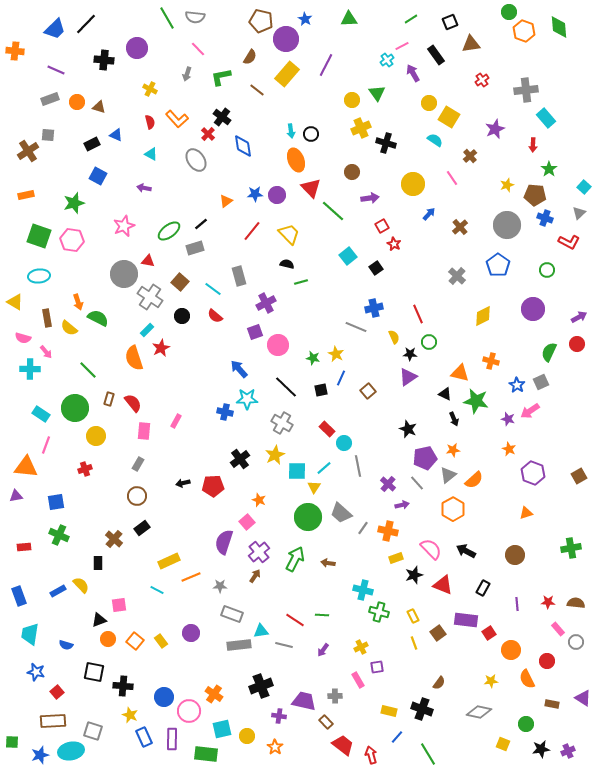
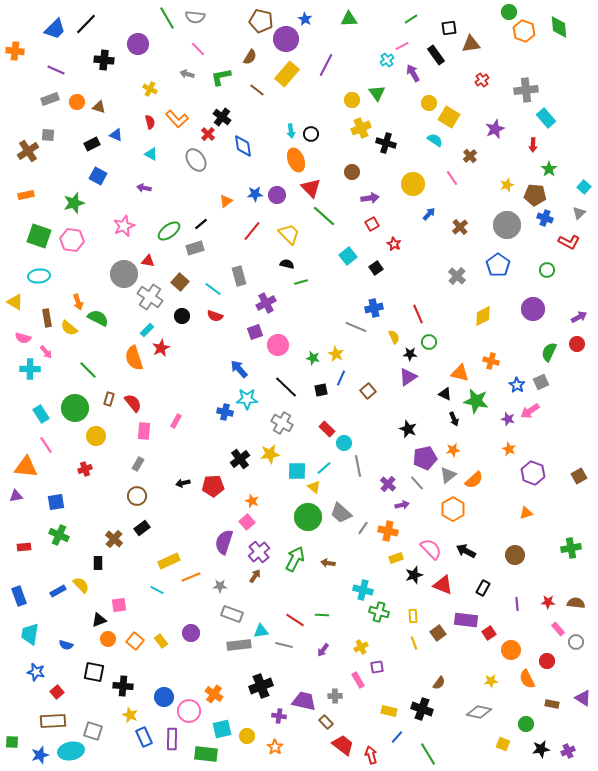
black square at (450, 22): moved 1 px left, 6 px down; rotated 14 degrees clockwise
purple circle at (137, 48): moved 1 px right, 4 px up
gray arrow at (187, 74): rotated 88 degrees clockwise
green line at (333, 211): moved 9 px left, 5 px down
red square at (382, 226): moved 10 px left, 2 px up
red semicircle at (215, 316): rotated 21 degrees counterclockwise
cyan rectangle at (41, 414): rotated 24 degrees clockwise
pink line at (46, 445): rotated 54 degrees counterclockwise
yellow star at (275, 455): moved 5 px left, 1 px up; rotated 18 degrees clockwise
yellow triangle at (314, 487): rotated 24 degrees counterclockwise
orange star at (259, 500): moved 7 px left, 1 px down
yellow rectangle at (413, 616): rotated 24 degrees clockwise
